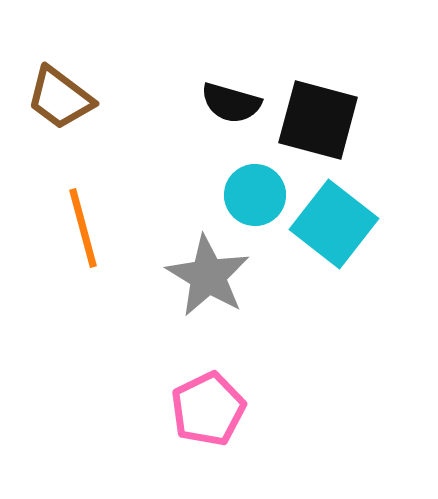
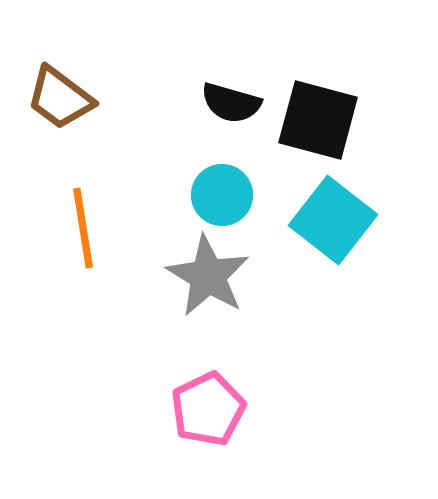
cyan circle: moved 33 px left
cyan square: moved 1 px left, 4 px up
orange line: rotated 6 degrees clockwise
